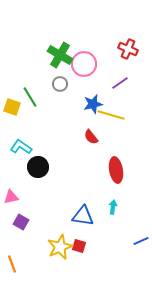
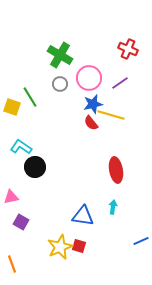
pink circle: moved 5 px right, 14 px down
red semicircle: moved 14 px up
black circle: moved 3 px left
